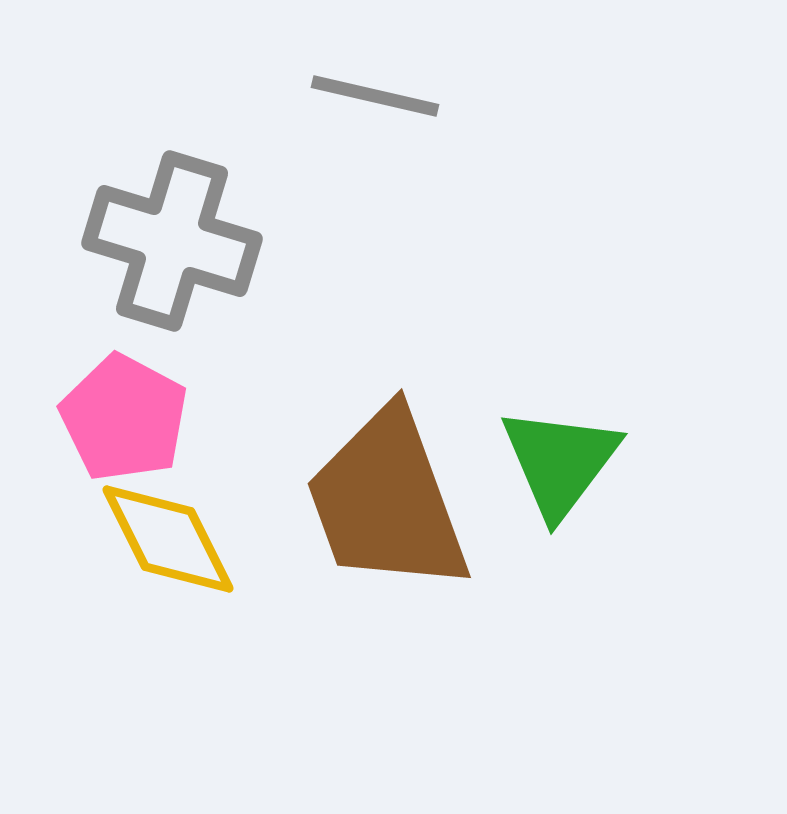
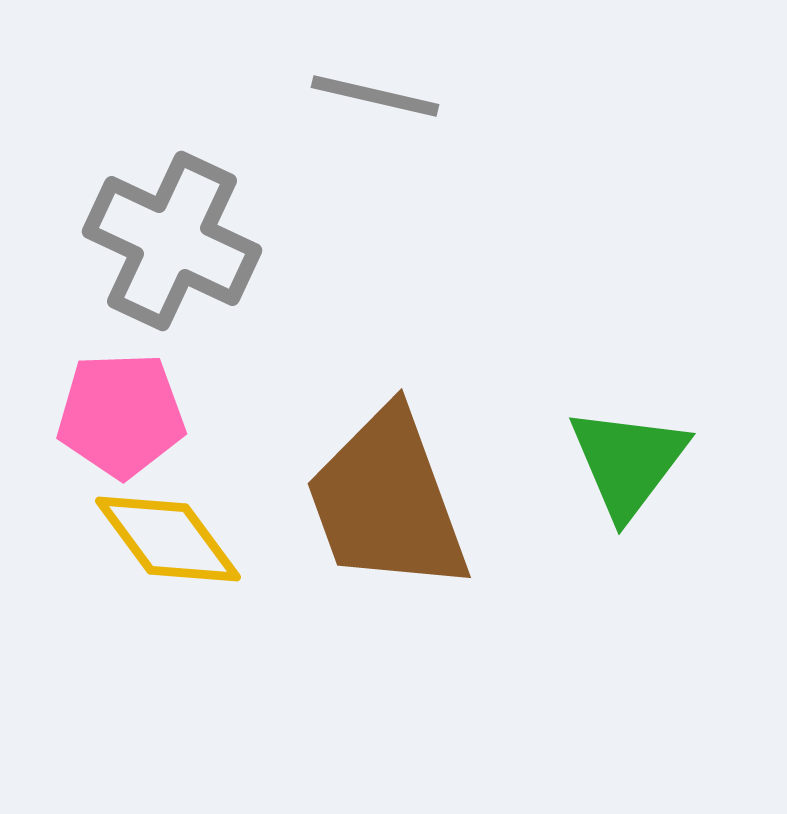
gray cross: rotated 8 degrees clockwise
pink pentagon: moved 3 px left, 3 px up; rotated 30 degrees counterclockwise
green triangle: moved 68 px right
yellow diamond: rotated 10 degrees counterclockwise
